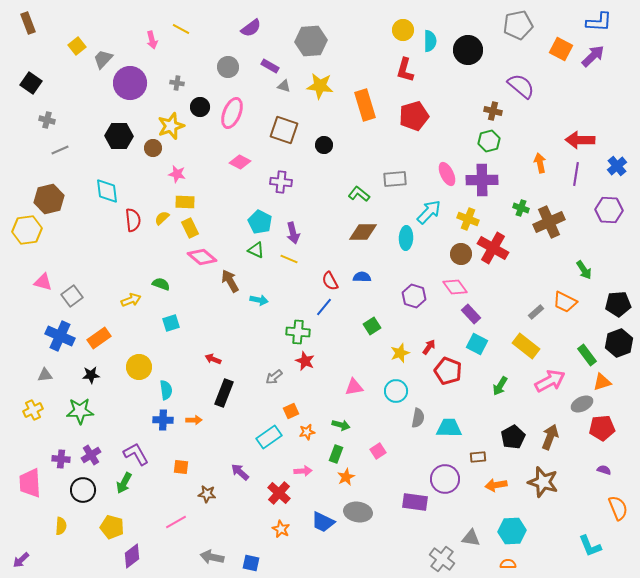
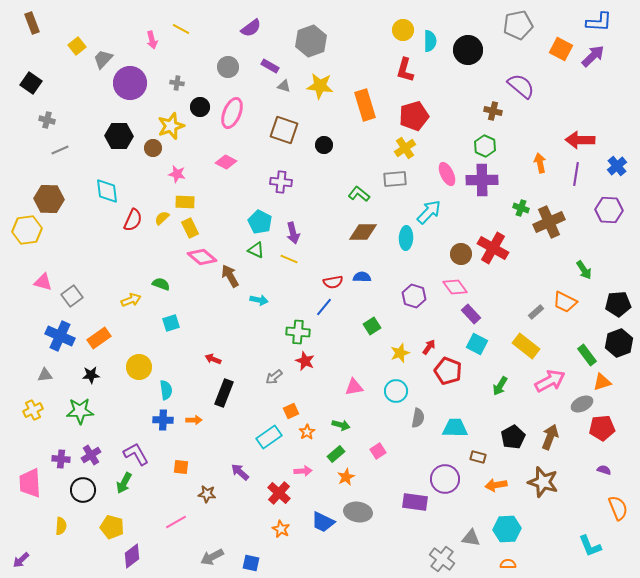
brown rectangle at (28, 23): moved 4 px right
gray hexagon at (311, 41): rotated 16 degrees counterclockwise
green hexagon at (489, 141): moved 4 px left, 5 px down; rotated 20 degrees counterclockwise
pink diamond at (240, 162): moved 14 px left
brown hexagon at (49, 199): rotated 16 degrees clockwise
yellow cross at (468, 219): moved 63 px left, 71 px up; rotated 35 degrees clockwise
red semicircle at (133, 220): rotated 30 degrees clockwise
brown arrow at (230, 281): moved 5 px up
red semicircle at (330, 281): moved 3 px right, 1 px down; rotated 72 degrees counterclockwise
cyan trapezoid at (449, 428): moved 6 px right
orange star at (307, 432): rotated 21 degrees counterclockwise
green rectangle at (336, 454): rotated 30 degrees clockwise
brown rectangle at (478, 457): rotated 21 degrees clockwise
cyan hexagon at (512, 531): moved 5 px left, 2 px up
gray arrow at (212, 557): rotated 40 degrees counterclockwise
